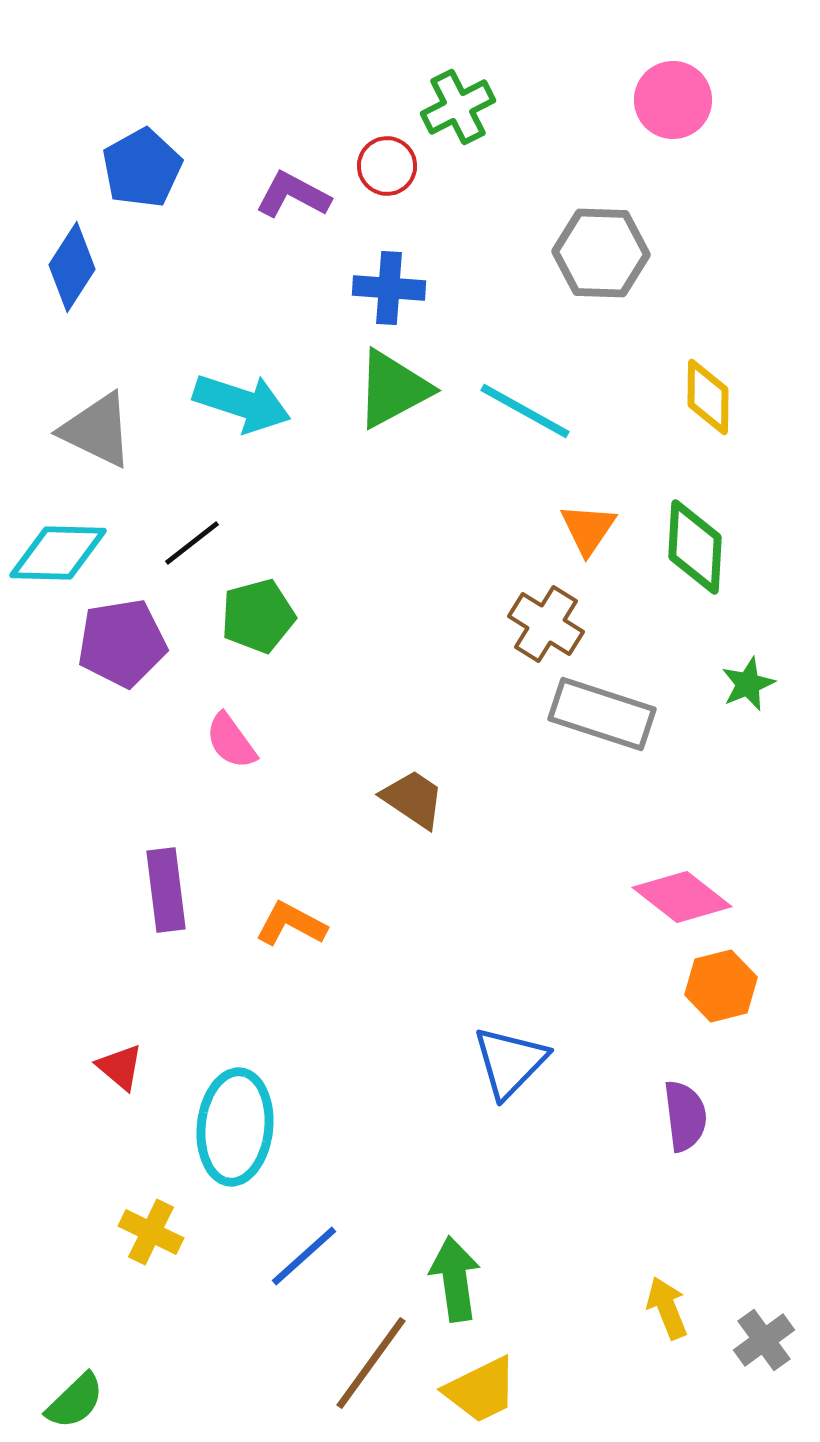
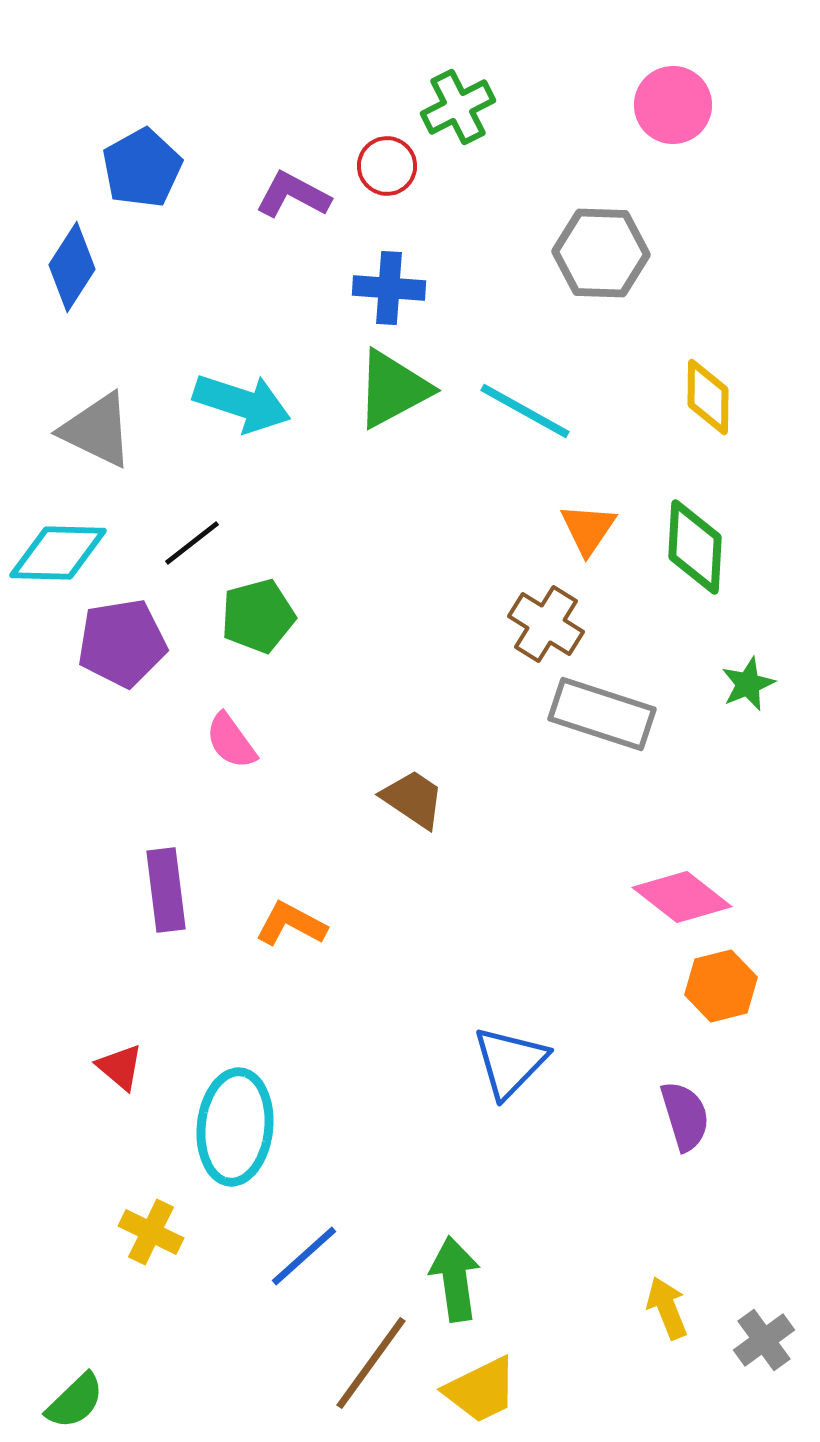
pink circle: moved 5 px down
purple semicircle: rotated 10 degrees counterclockwise
